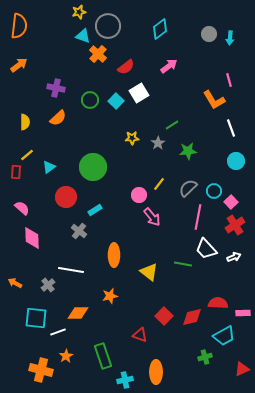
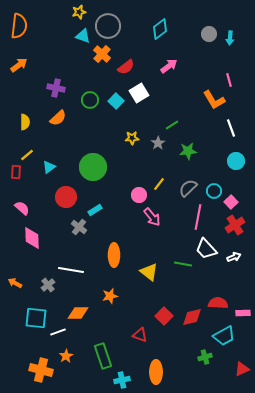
orange cross at (98, 54): moved 4 px right
gray cross at (79, 231): moved 4 px up
cyan cross at (125, 380): moved 3 px left
